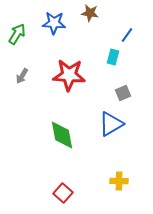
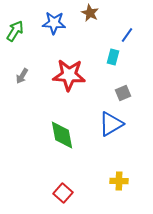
brown star: rotated 18 degrees clockwise
green arrow: moved 2 px left, 3 px up
